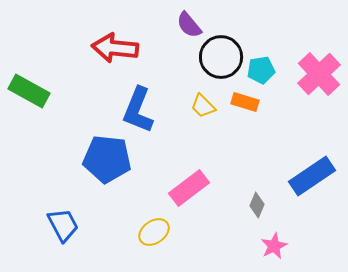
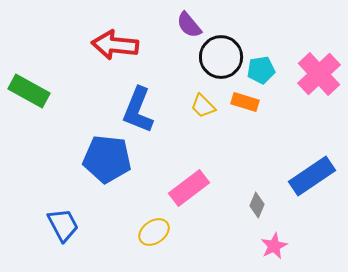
red arrow: moved 3 px up
